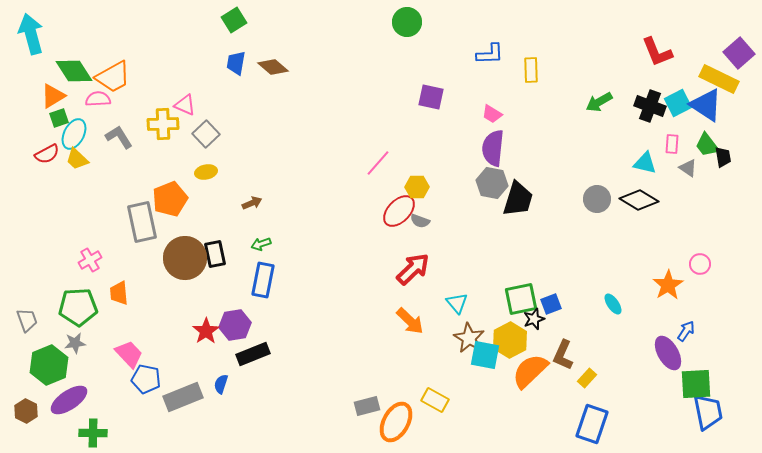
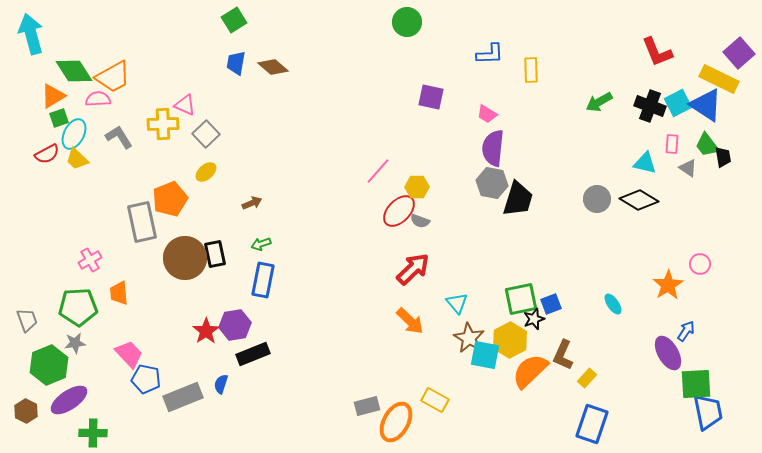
pink trapezoid at (492, 114): moved 5 px left
pink line at (378, 163): moved 8 px down
yellow ellipse at (206, 172): rotated 30 degrees counterclockwise
